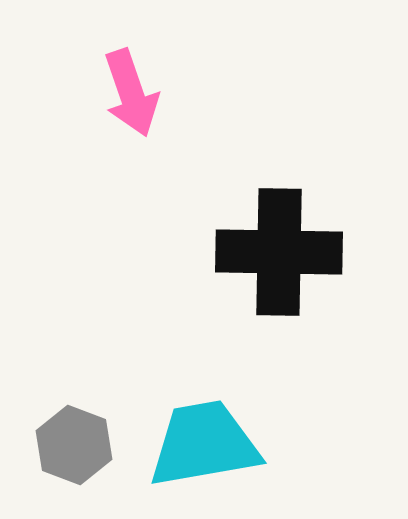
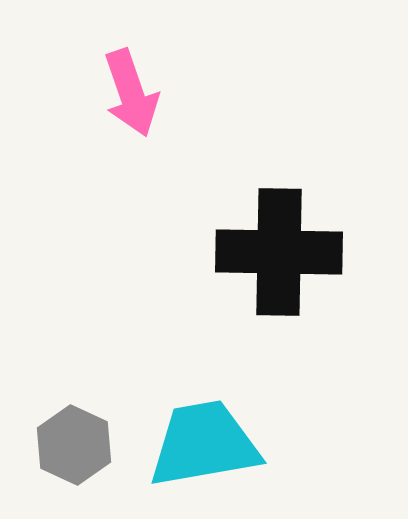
gray hexagon: rotated 4 degrees clockwise
